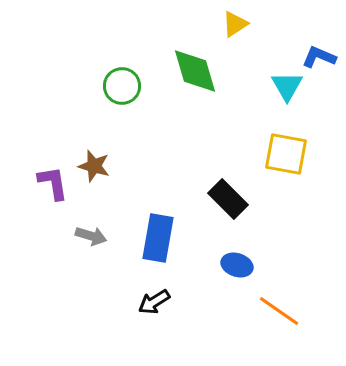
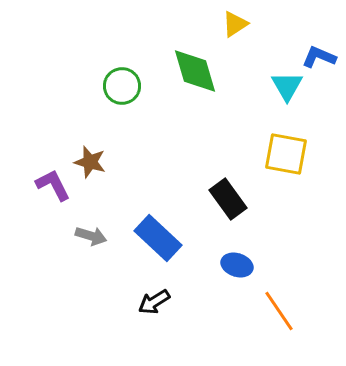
brown star: moved 4 px left, 4 px up
purple L-shape: moved 2 px down; rotated 18 degrees counterclockwise
black rectangle: rotated 9 degrees clockwise
blue rectangle: rotated 57 degrees counterclockwise
orange line: rotated 21 degrees clockwise
